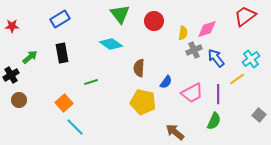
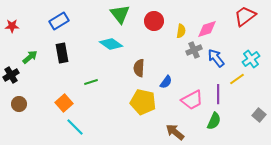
blue rectangle: moved 1 px left, 2 px down
yellow semicircle: moved 2 px left, 2 px up
pink trapezoid: moved 7 px down
brown circle: moved 4 px down
